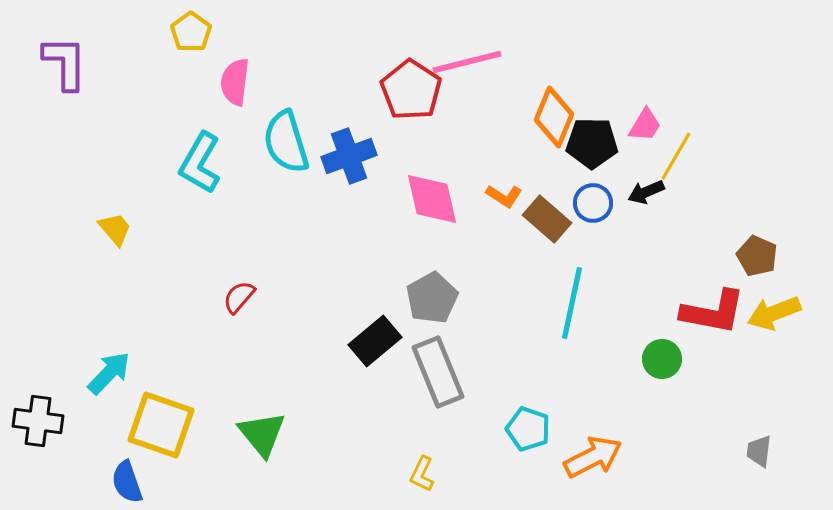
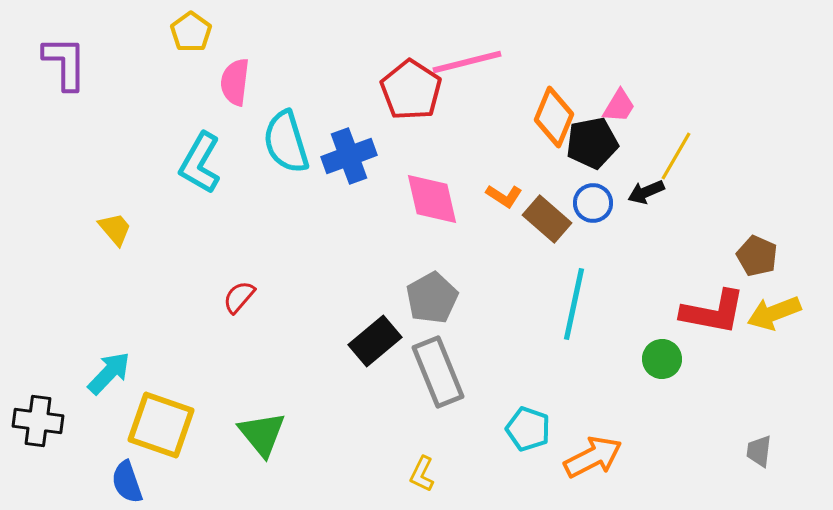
pink trapezoid: moved 26 px left, 19 px up
black pentagon: rotated 12 degrees counterclockwise
cyan line: moved 2 px right, 1 px down
